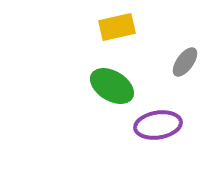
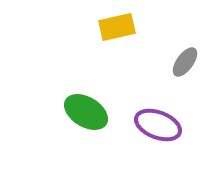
green ellipse: moved 26 px left, 26 px down
purple ellipse: rotated 30 degrees clockwise
